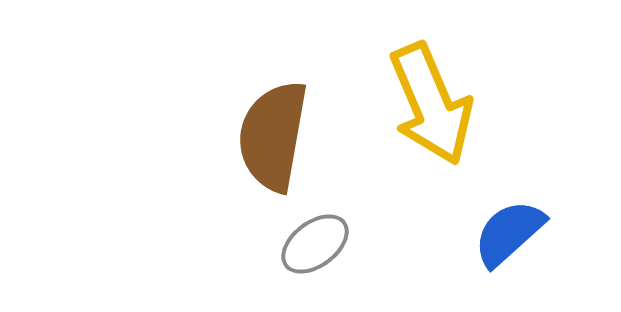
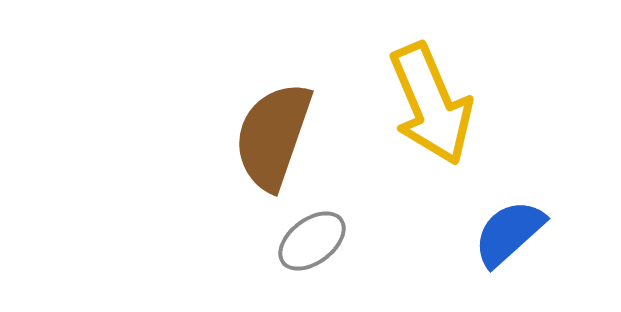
brown semicircle: rotated 9 degrees clockwise
gray ellipse: moved 3 px left, 3 px up
